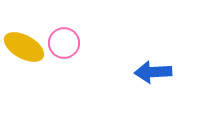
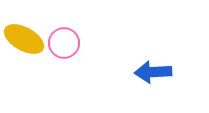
yellow ellipse: moved 8 px up
